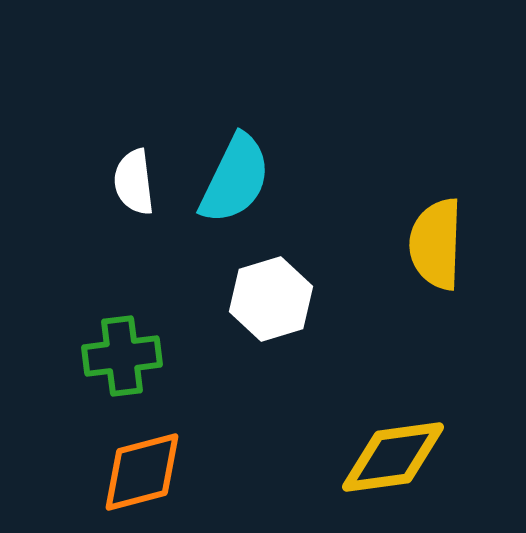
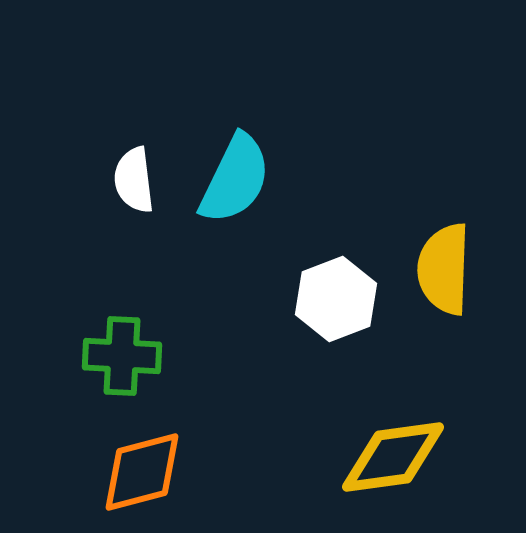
white semicircle: moved 2 px up
yellow semicircle: moved 8 px right, 25 px down
white hexagon: moved 65 px right; rotated 4 degrees counterclockwise
green cross: rotated 10 degrees clockwise
